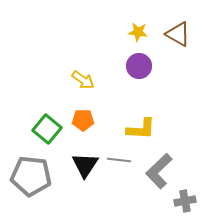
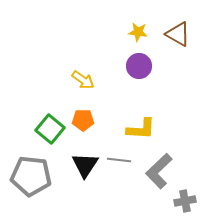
green square: moved 3 px right
